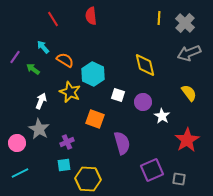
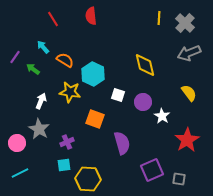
yellow star: rotated 15 degrees counterclockwise
